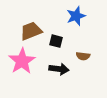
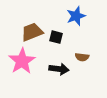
brown trapezoid: moved 1 px right, 1 px down
black square: moved 4 px up
brown semicircle: moved 1 px left, 1 px down
